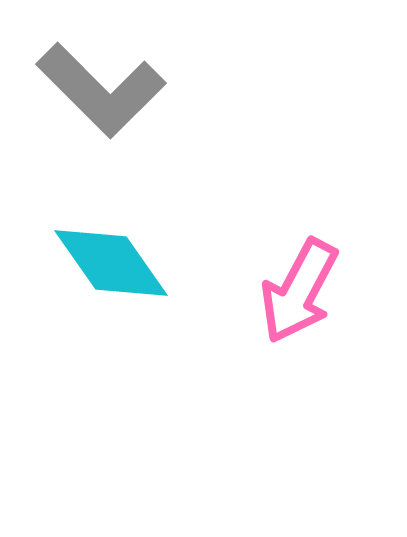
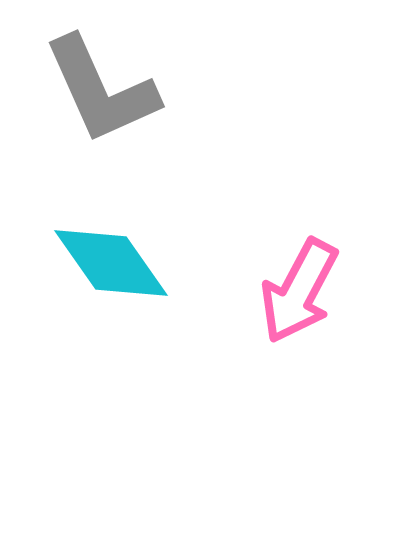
gray L-shape: rotated 21 degrees clockwise
